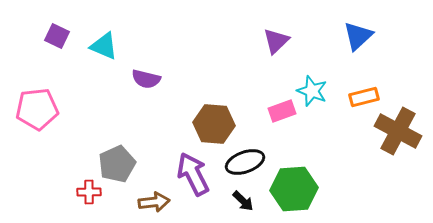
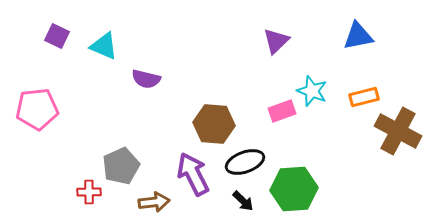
blue triangle: rotated 32 degrees clockwise
gray pentagon: moved 4 px right, 2 px down
